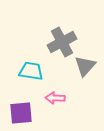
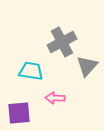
gray triangle: moved 2 px right
purple square: moved 2 px left
